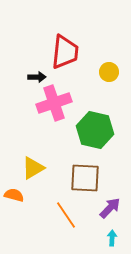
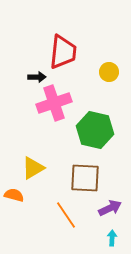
red trapezoid: moved 2 px left
purple arrow: rotated 20 degrees clockwise
